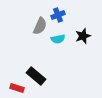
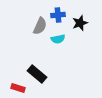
blue cross: rotated 16 degrees clockwise
black star: moved 3 px left, 13 px up
black rectangle: moved 1 px right, 2 px up
red rectangle: moved 1 px right
